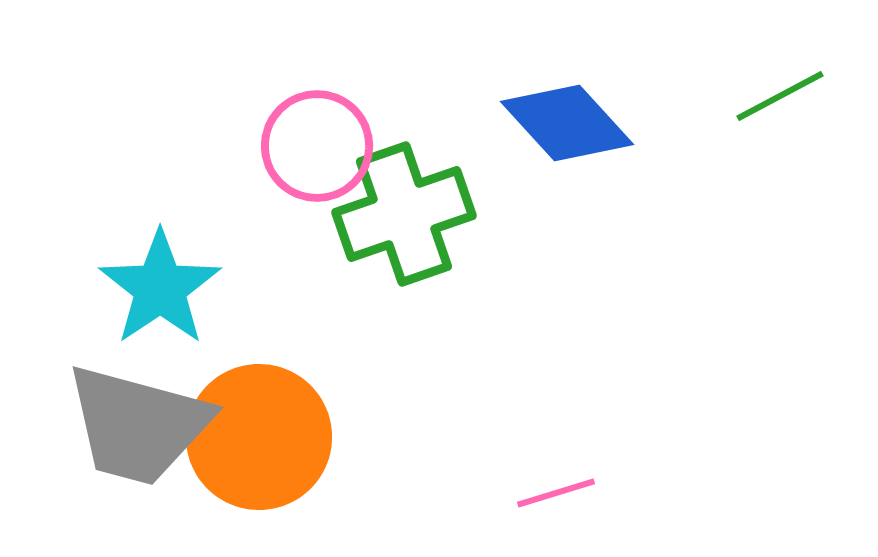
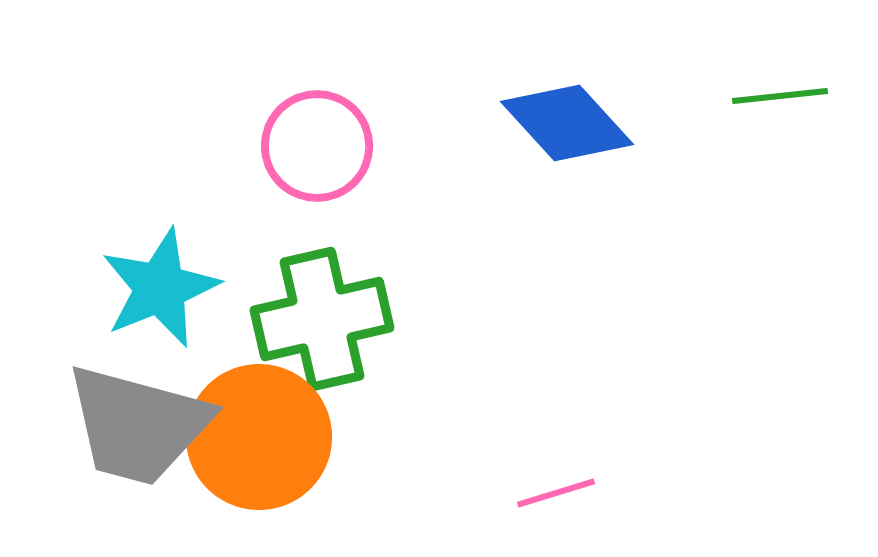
green line: rotated 22 degrees clockwise
green cross: moved 82 px left, 105 px down; rotated 6 degrees clockwise
cyan star: rotated 12 degrees clockwise
